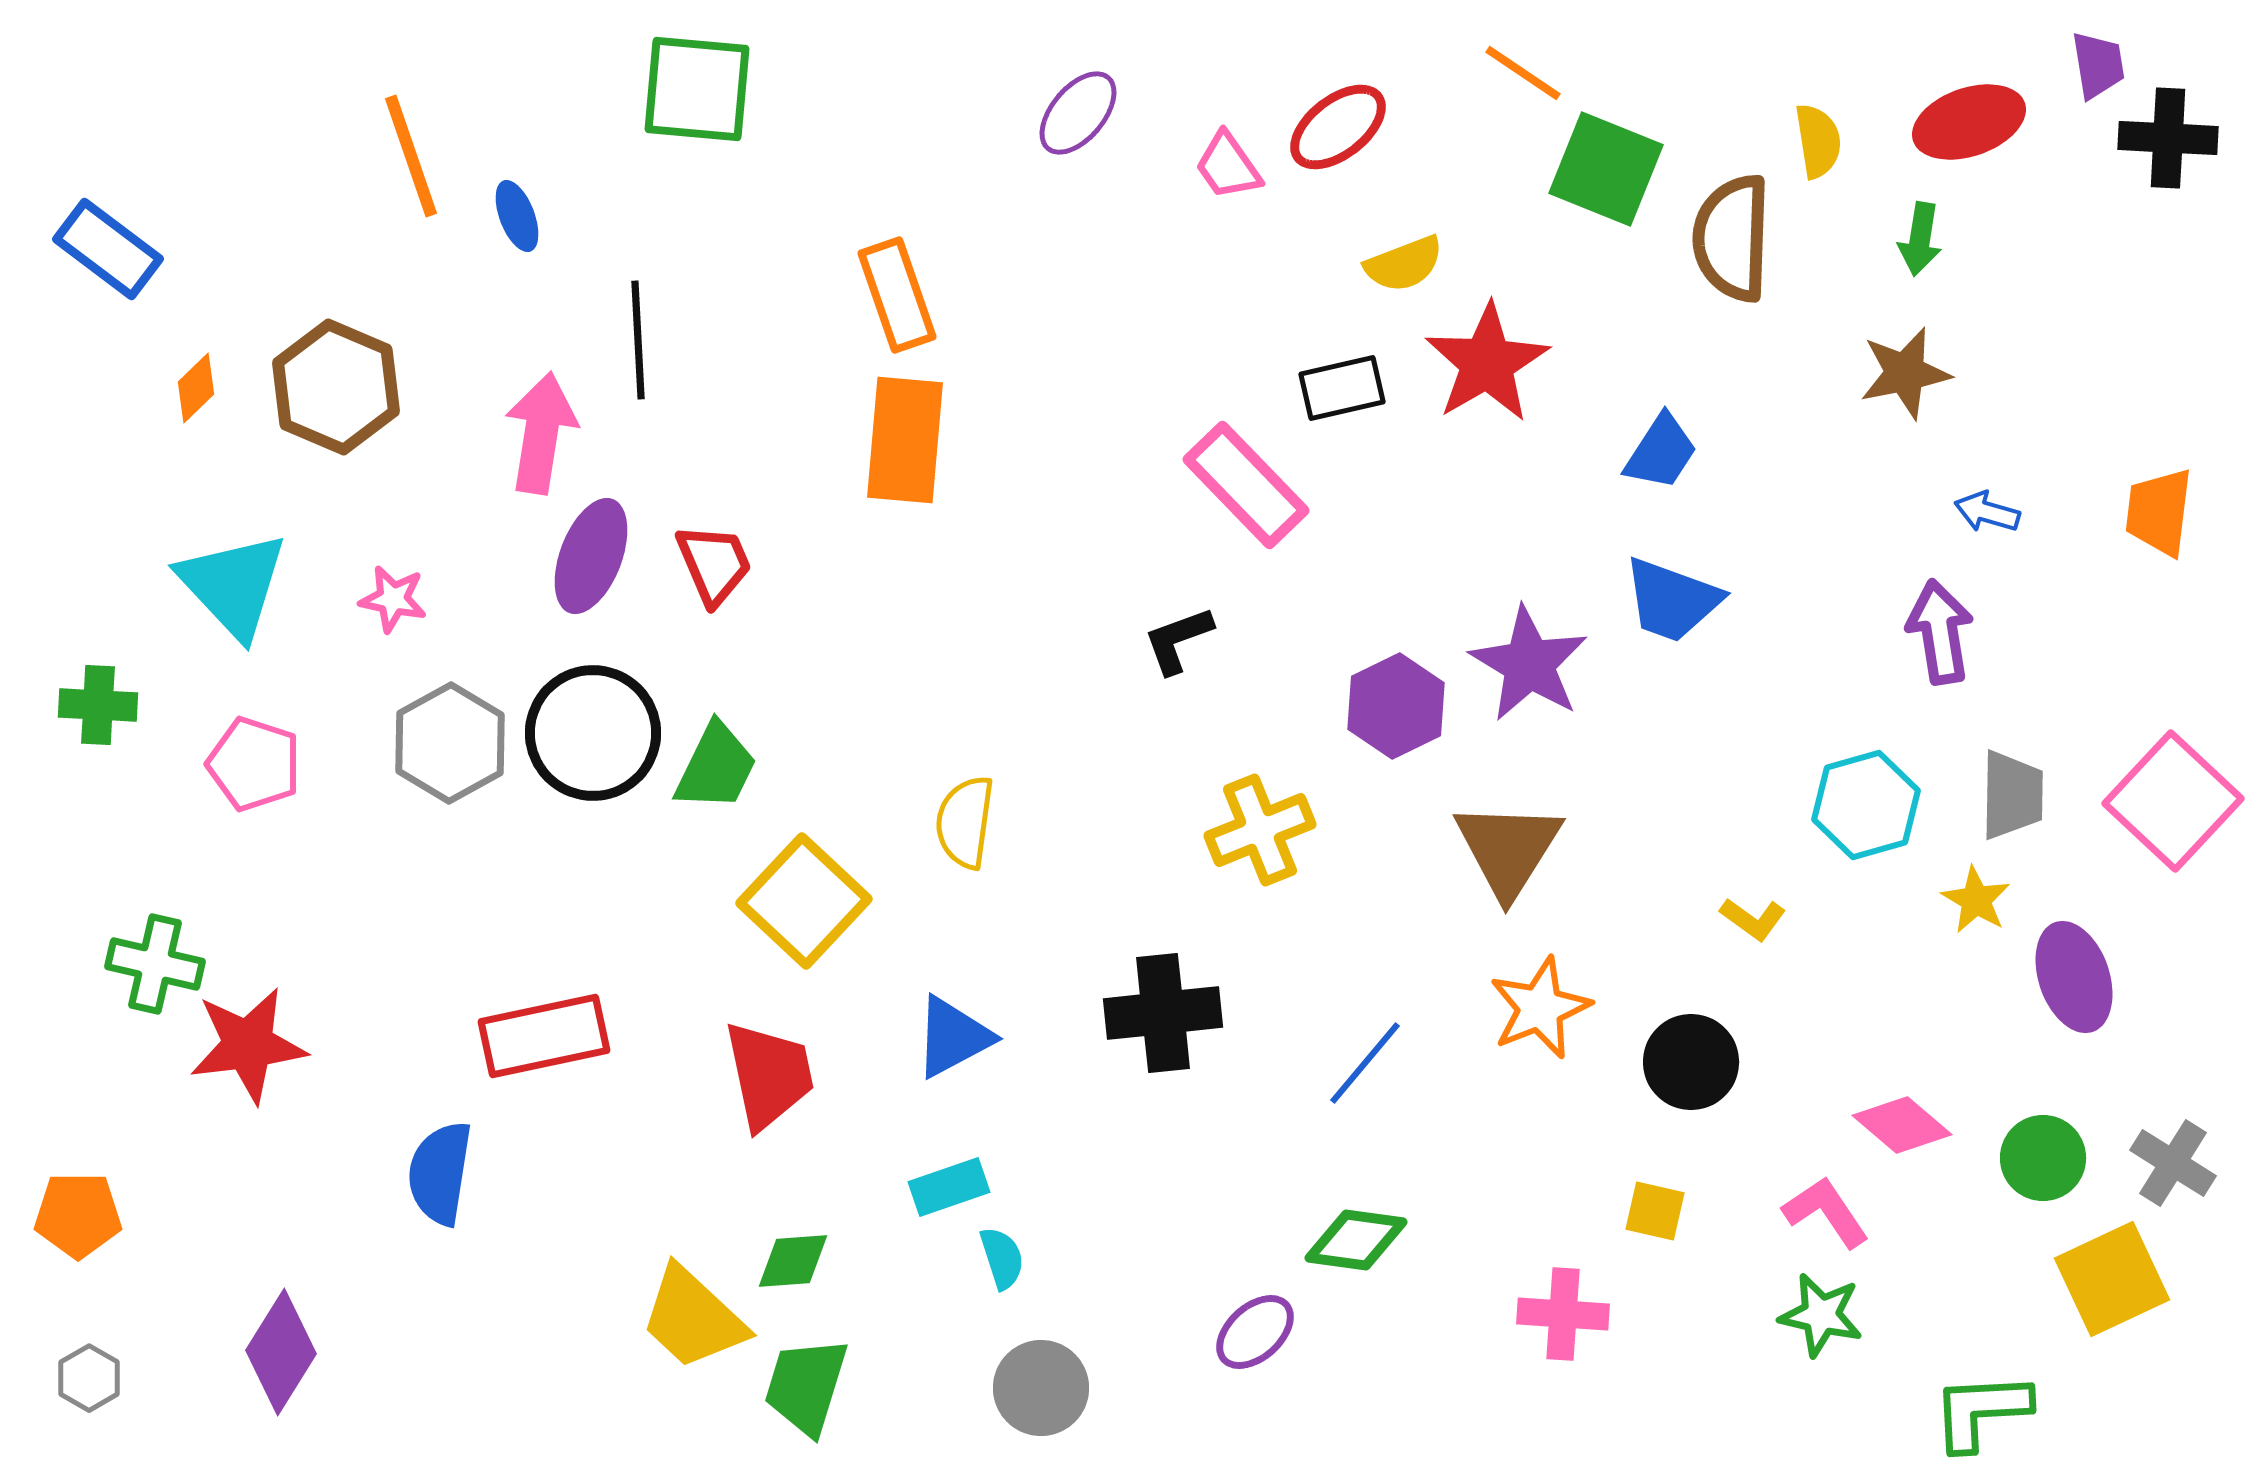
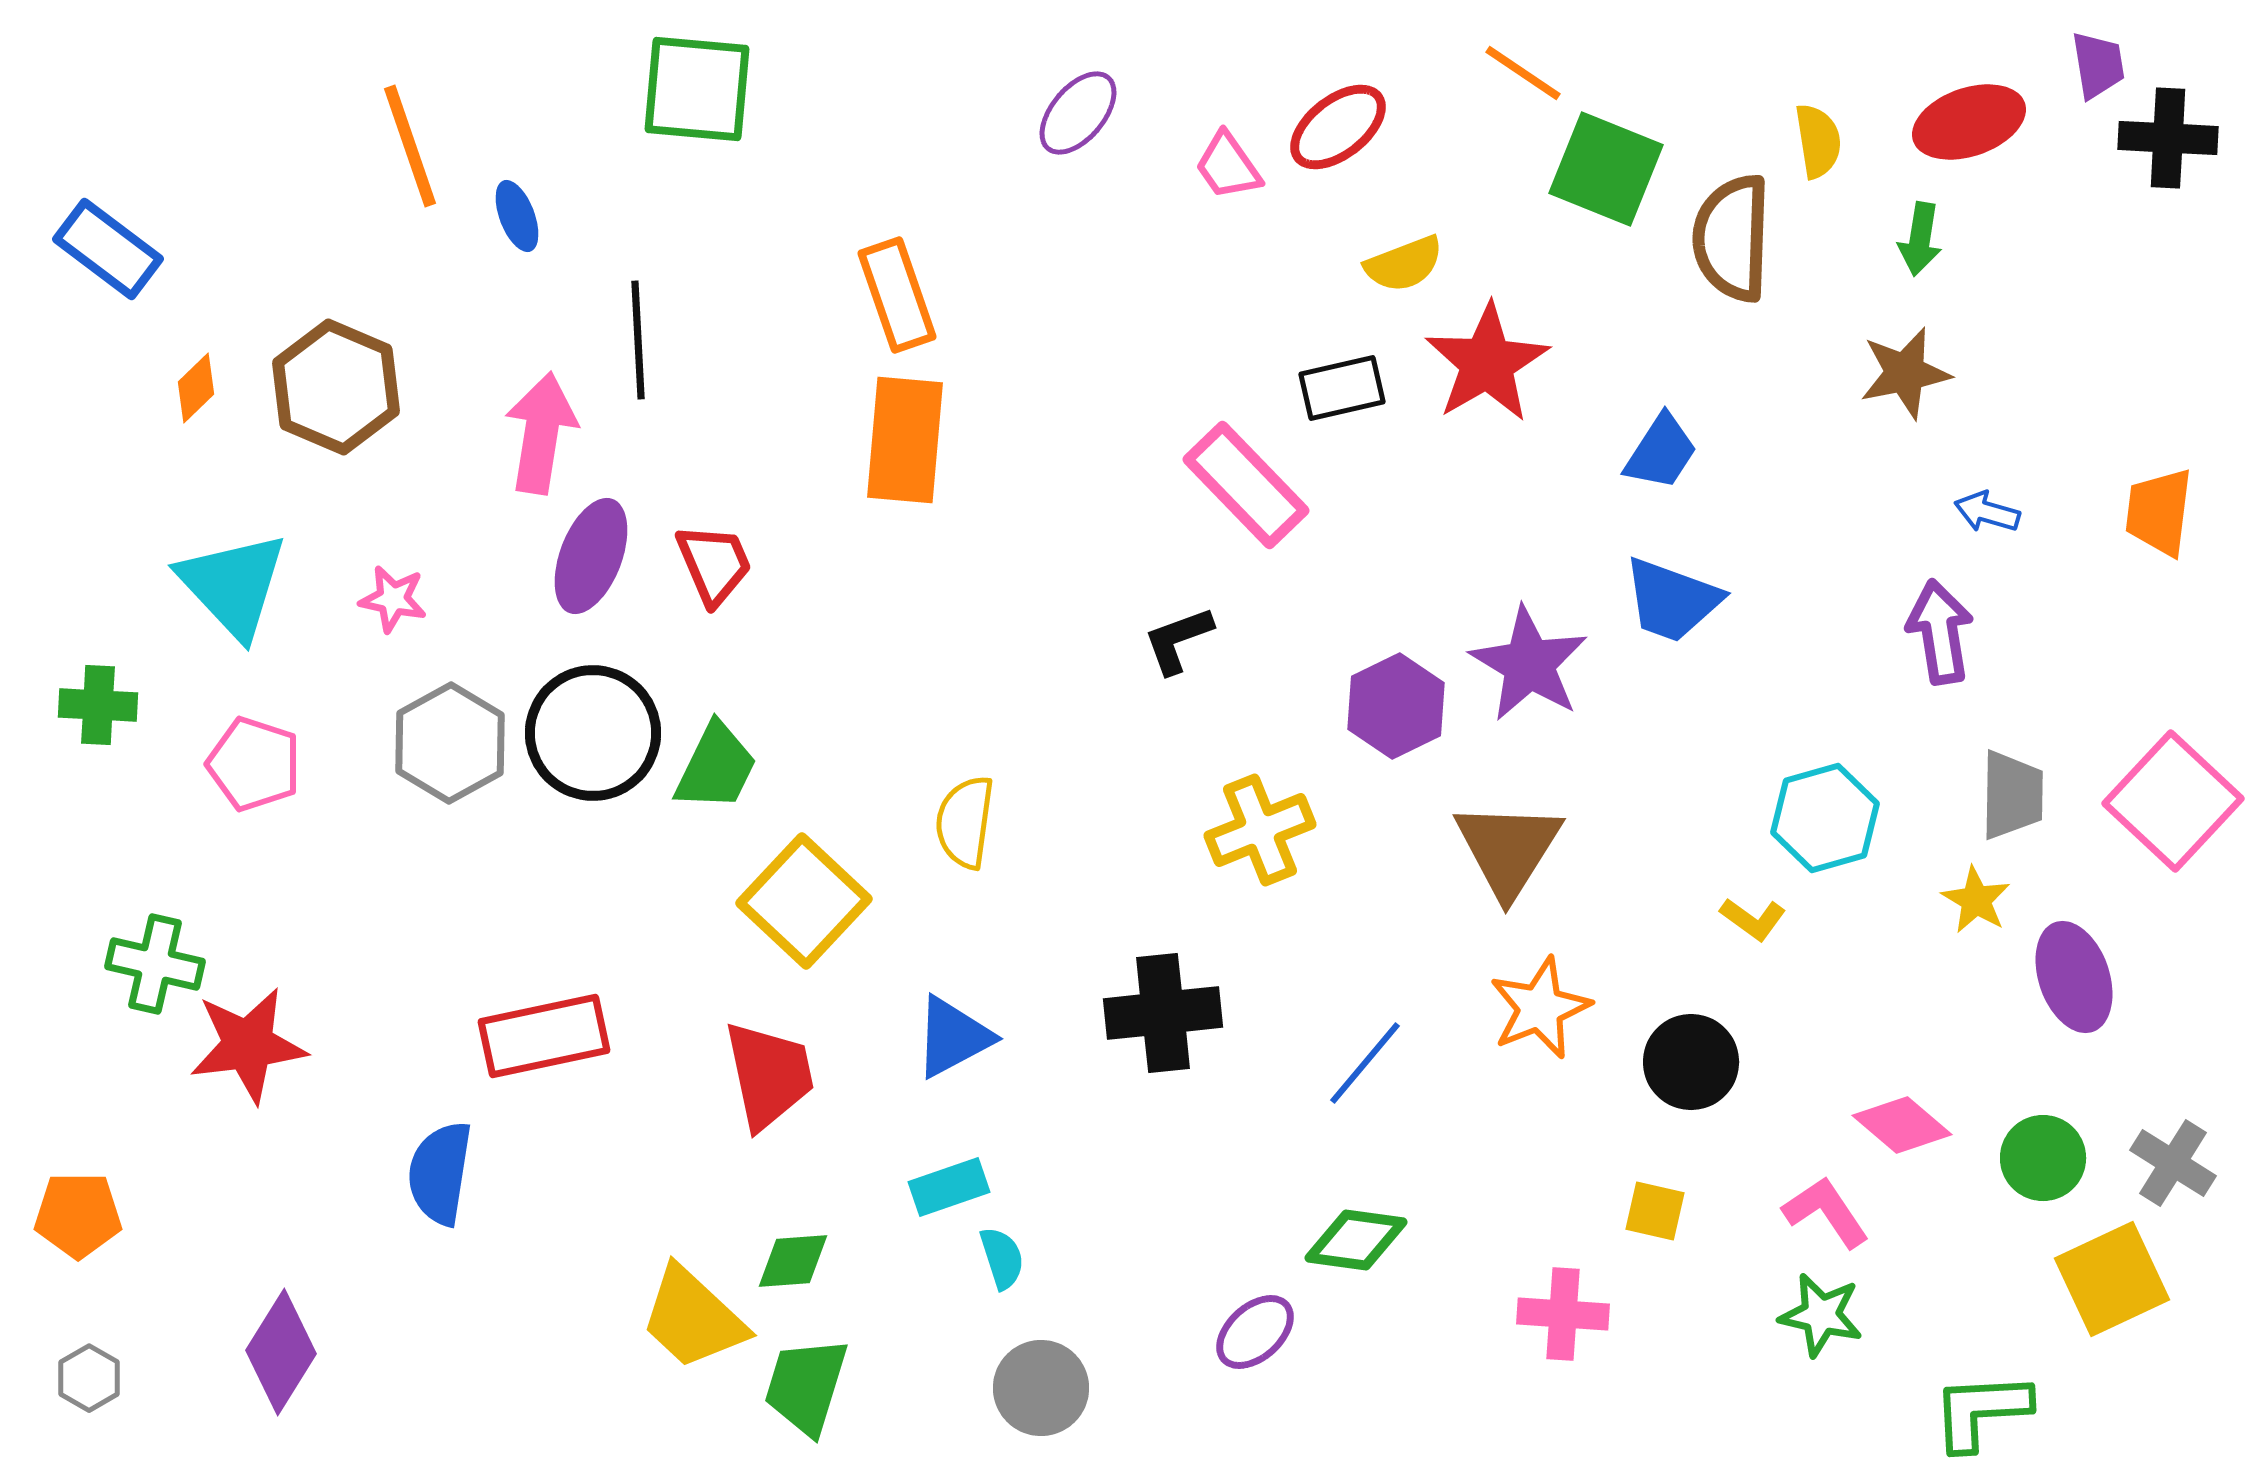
orange line at (411, 156): moved 1 px left, 10 px up
cyan hexagon at (1866, 805): moved 41 px left, 13 px down
